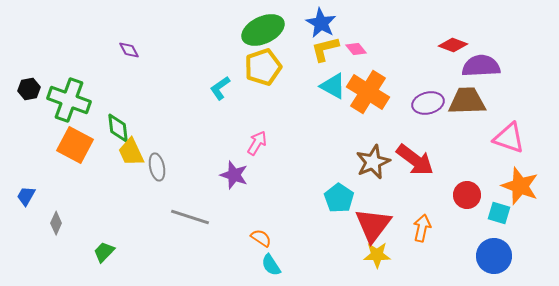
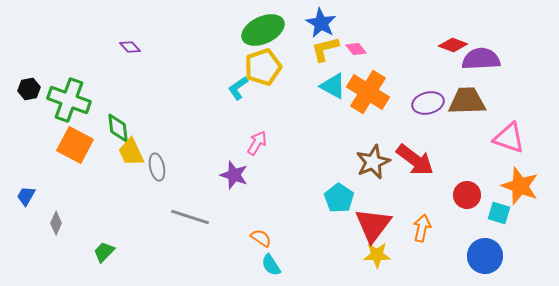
purple diamond: moved 1 px right, 3 px up; rotated 15 degrees counterclockwise
purple semicircle: moved 7 px up
cyan L-shape: moved 18 px right
blue circle: moved 9 px left
